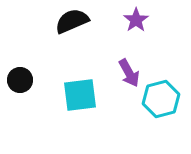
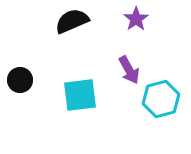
purple star: moved 1 px up
purple arrow: moved 3 px up
